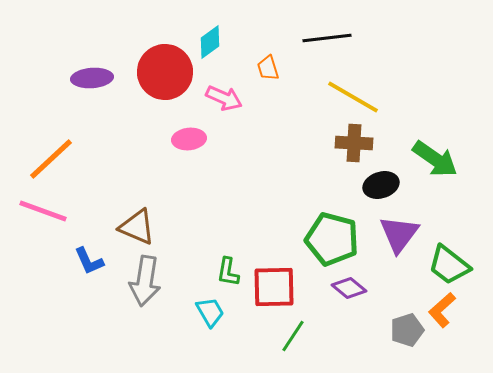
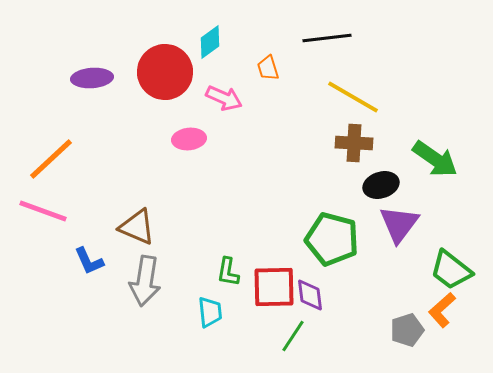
purple triangle: moved 10 px up
green trapezoid: moved 2 px right, 5 px down
purple diamond: moved 39 px left, 7 px down; rotated 44 degrees clockwise
cyan trapezoid: rotated 24 degrees clockwise
